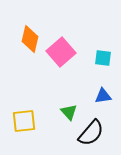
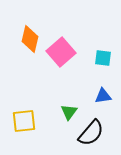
green triangle: rotated 18 degrees clockwise
